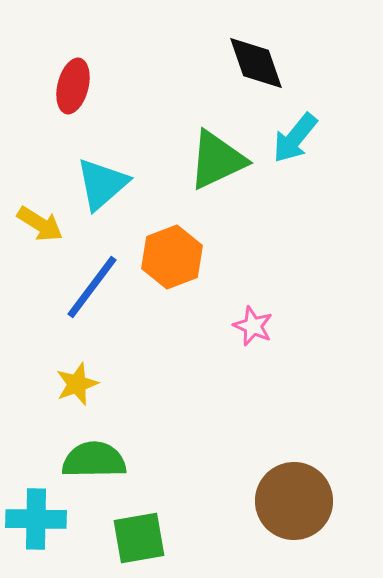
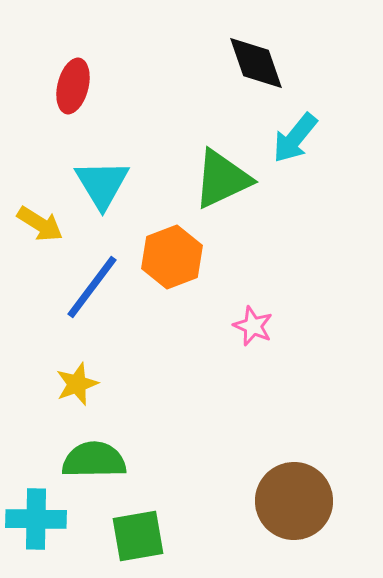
green triangle: moved 5 px right, 19 px down
cyan triangle: rotated 20 degrees counterclockwise
green square: moved 1 px left, 2 px up
